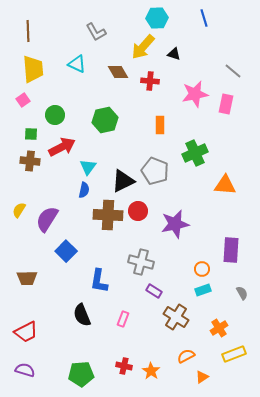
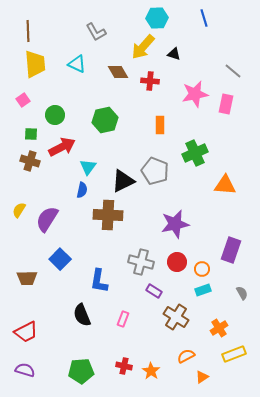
yellow trapezoid at (33, 69): moved 2 px right, 5 px up
brown cross at (30, 161): rotated 12 degrees clockwise
blue semicircle at (84, 190): moved 2 px left
red circle at (138, 211): moved 39 px right, 51 px down
purple rectangle at (231, 250): rotated 15 degrees clockwise
blue square at (66, 251): moved 6 px left, 8 px down
green pentagon at (81, 374): moved 3 px up
